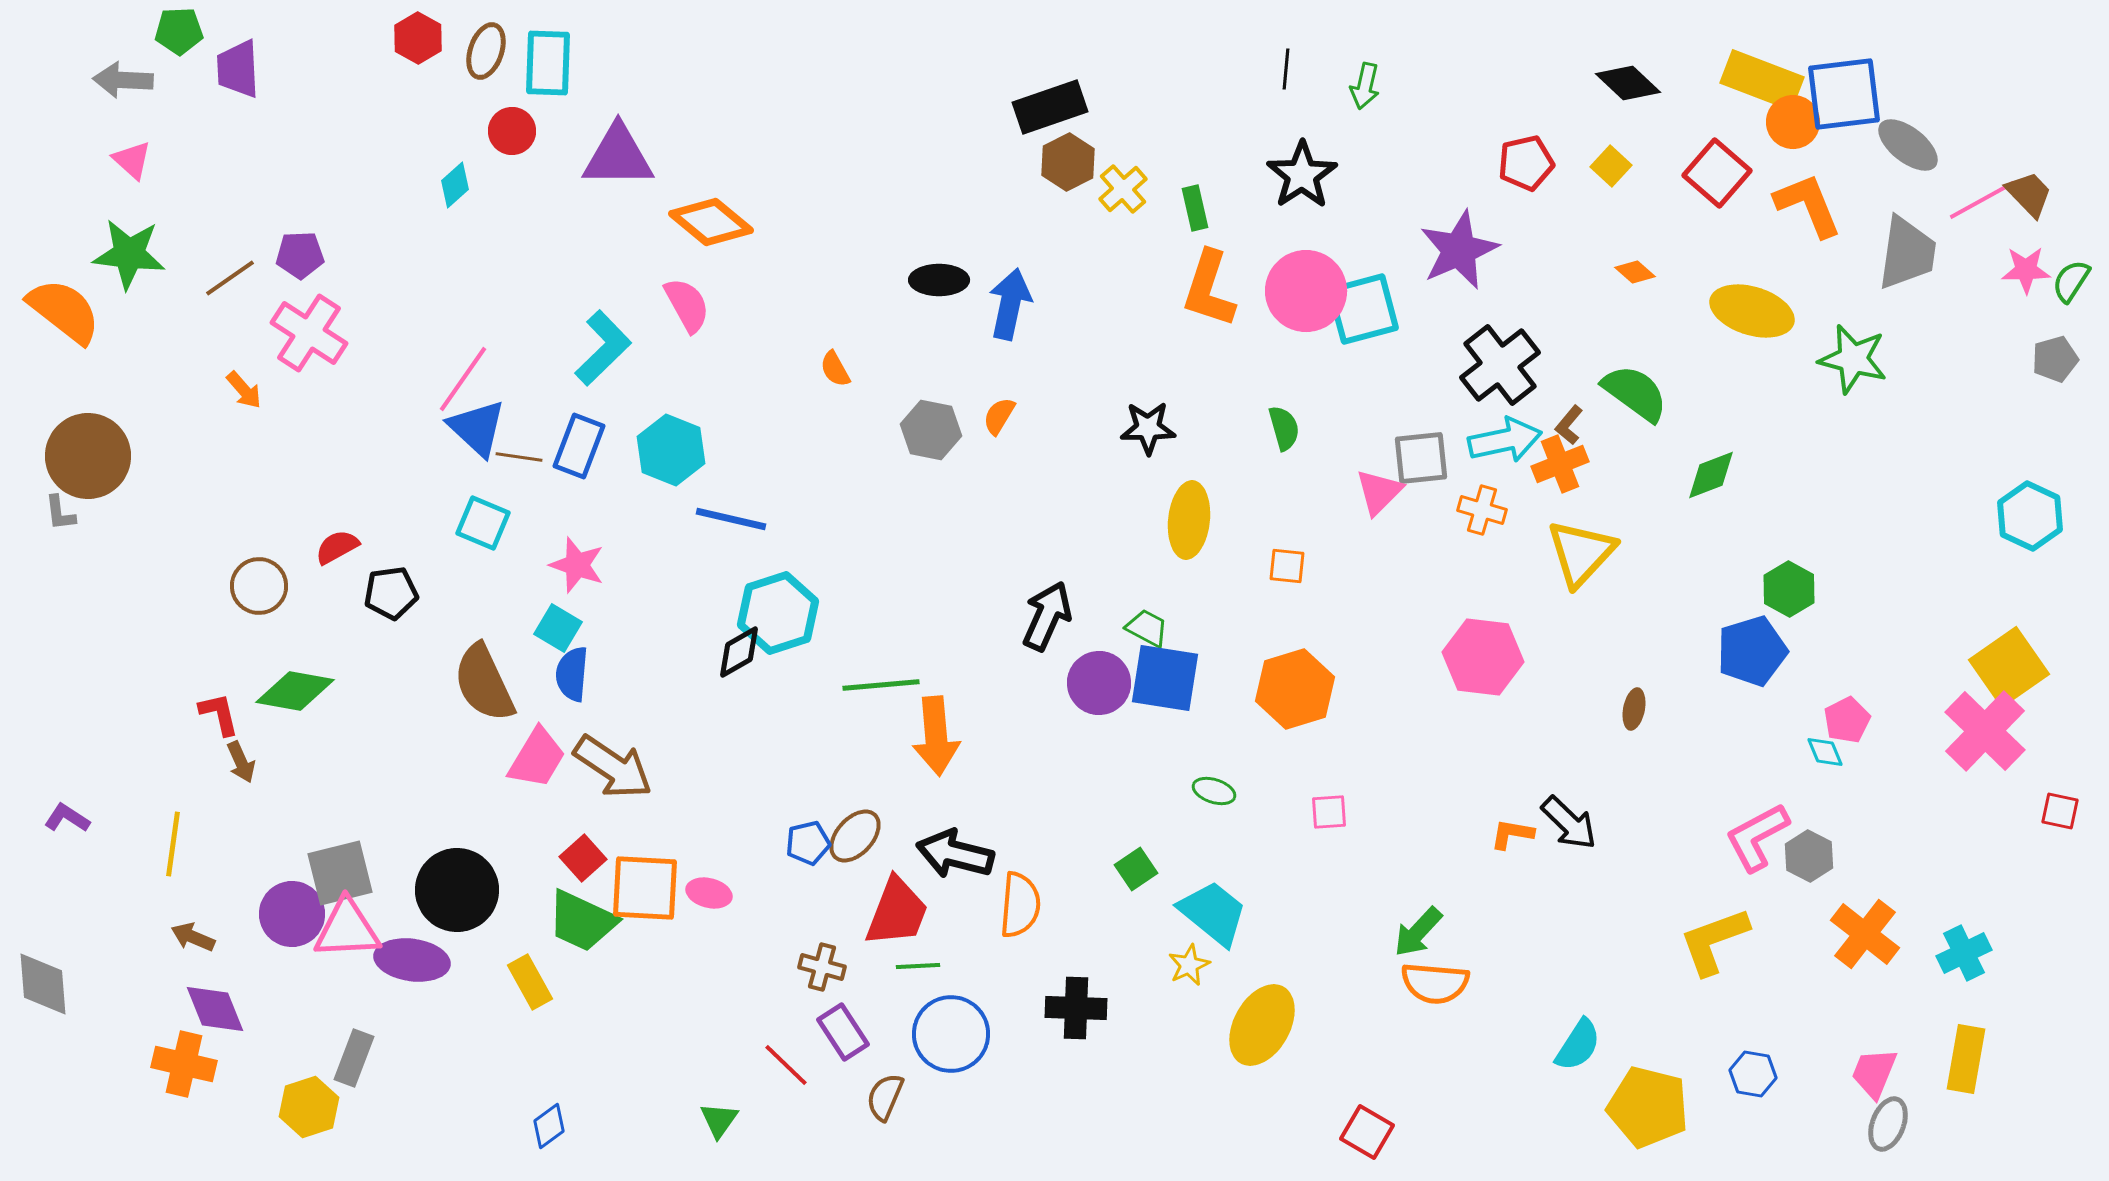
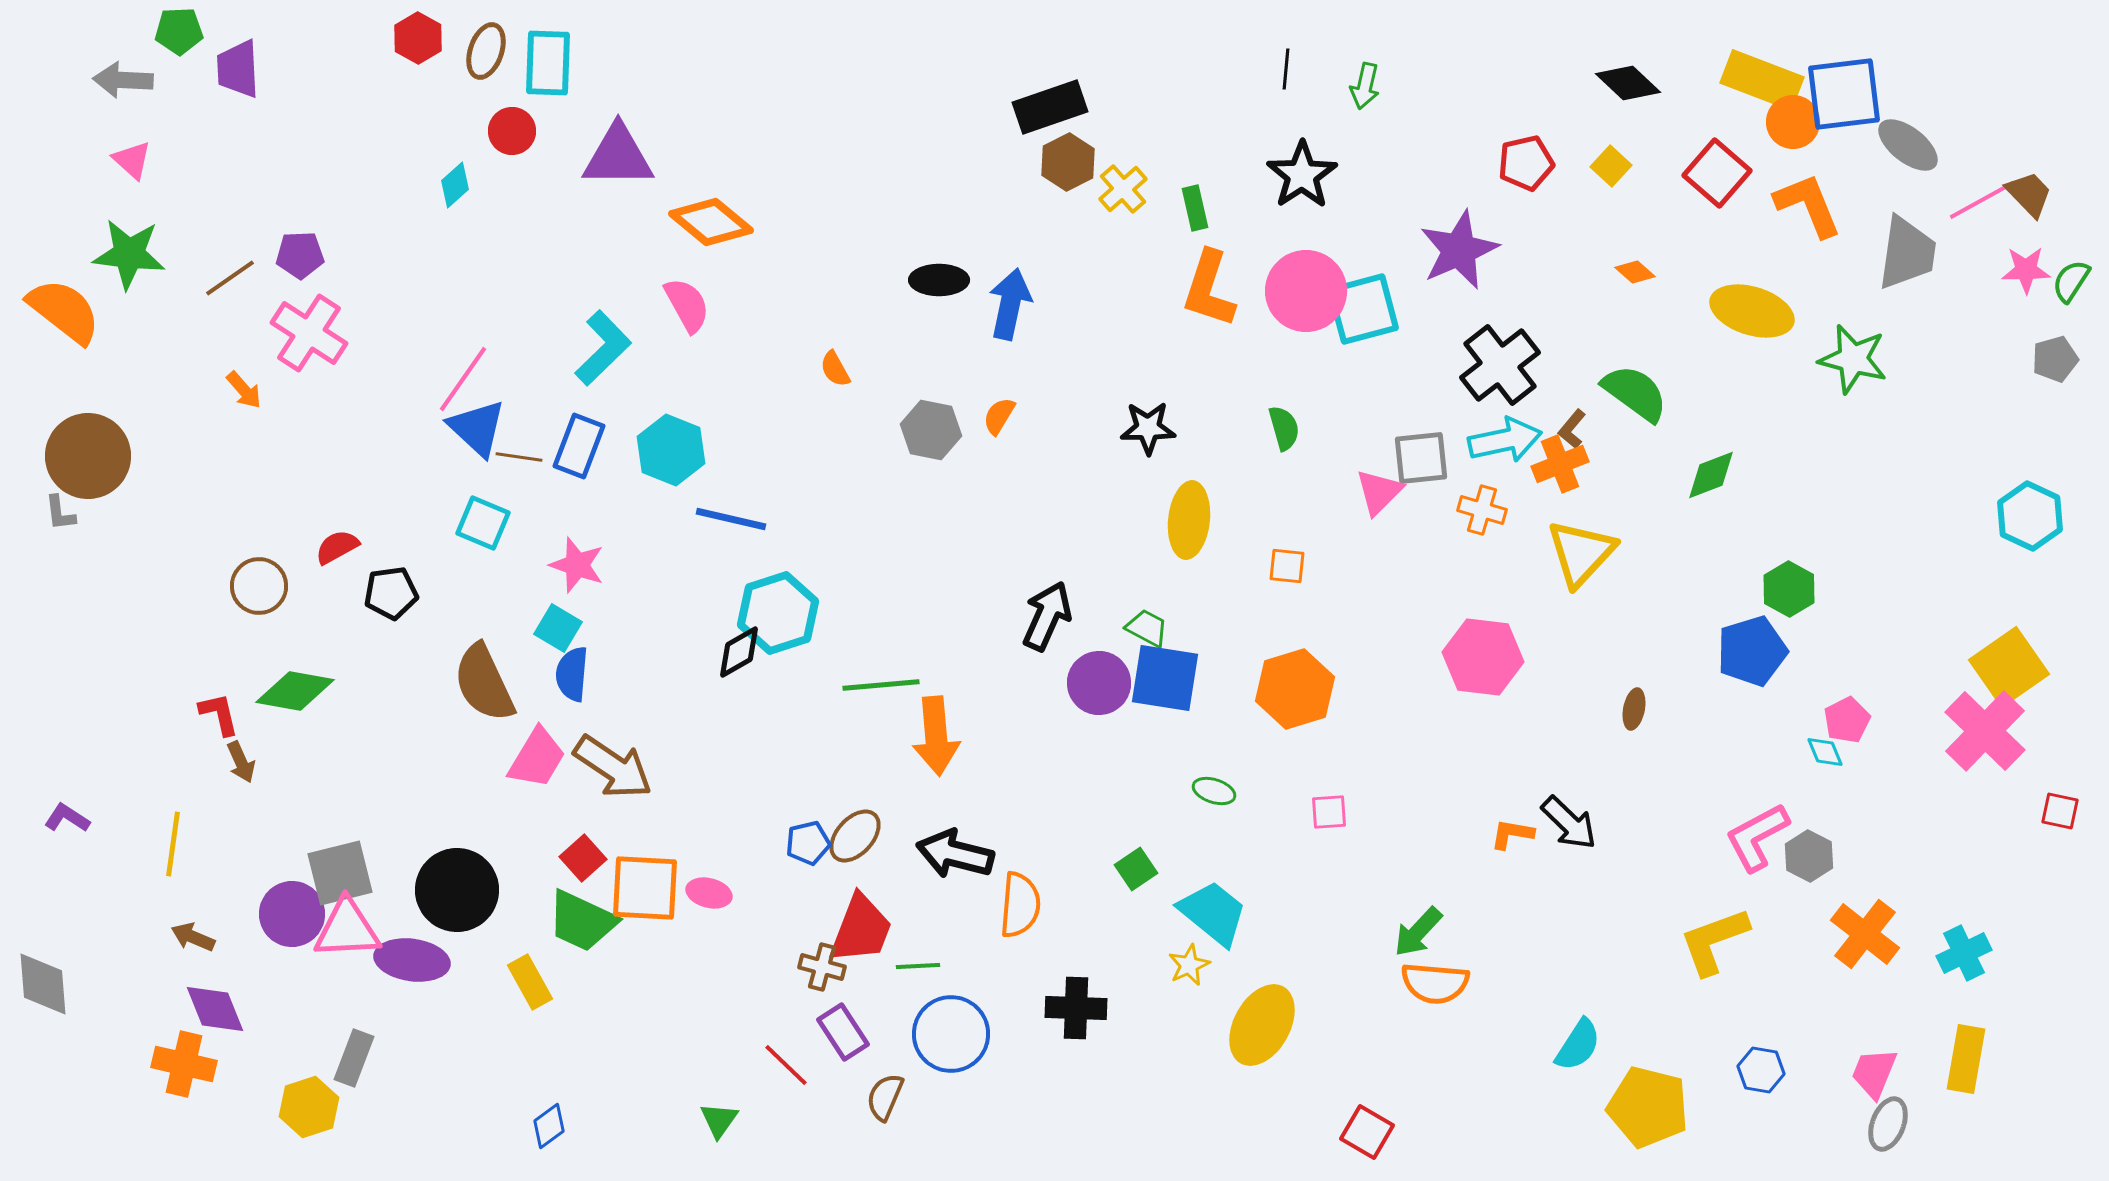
brown L-shape at (1569, 425): moved 3 px right, 4 px down
red trapezoid at (897, 912): moved 36 px left, 17 px down
blue hexagon at (1753, 1074): moved 8 px right, 4 px up
